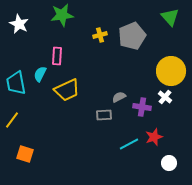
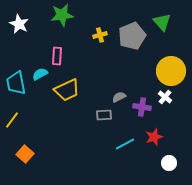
green triangle: moved 8 px left, 5 px down
cyan semicircle: rotated 35 degrees clockwise
cyan line: moved 4 px left
orange square: rotated 24 degrees clockwise
